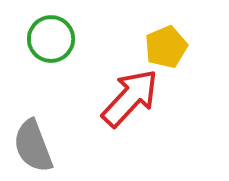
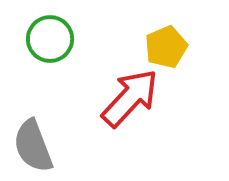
green circle: moved 1 px left
